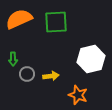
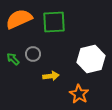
green square: moved 2 px left
green arrow: rotated 136 degrees clockwise
gray circle: moved 6 px right, 20 px up
orange star: moved 1 px right, 1 px up; rotated 12 degrees clockwise
